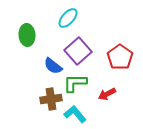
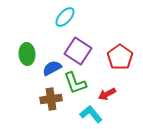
cyan ellipse: moved 3 px left, 1 px up
green ellipse: moved 19 px down
purple square: rotated 16 degrees counterclockwise
blue semicircle: moved 1 px left, 2 px down; rotated 114 degrees clockwise
green L-shape: rotated 110 degrees counterclockwise
cyan L-shape: moved 16 px right
